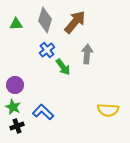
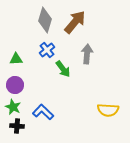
green triangle: moved 35 px down
green arrow: moved 2 px down
black cross: rotated 24 degrees clockwise
